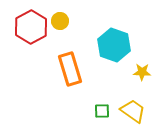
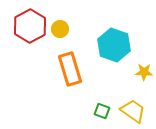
yellow circle: moved 8 px down
red hexagon: moved 1 px left, 1 px up
yellow star: moved 2 px right
green square: rotated 21 degrees clockwise
